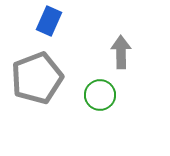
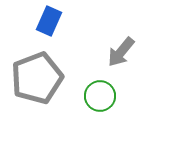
gray arrow: rotated 140 degrees counterclockwise
green circle: moved 1 px down
